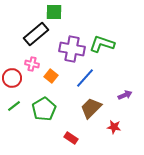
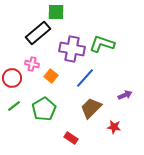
green square: moved 2 px right
black rectangle: moved 2 px right, 1 px up
